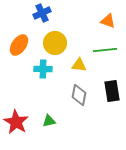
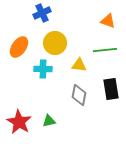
orange ellipse: moved 2 px down
black rectangle: moved 1 px left, 2 px up
red star: moved 3 px right
